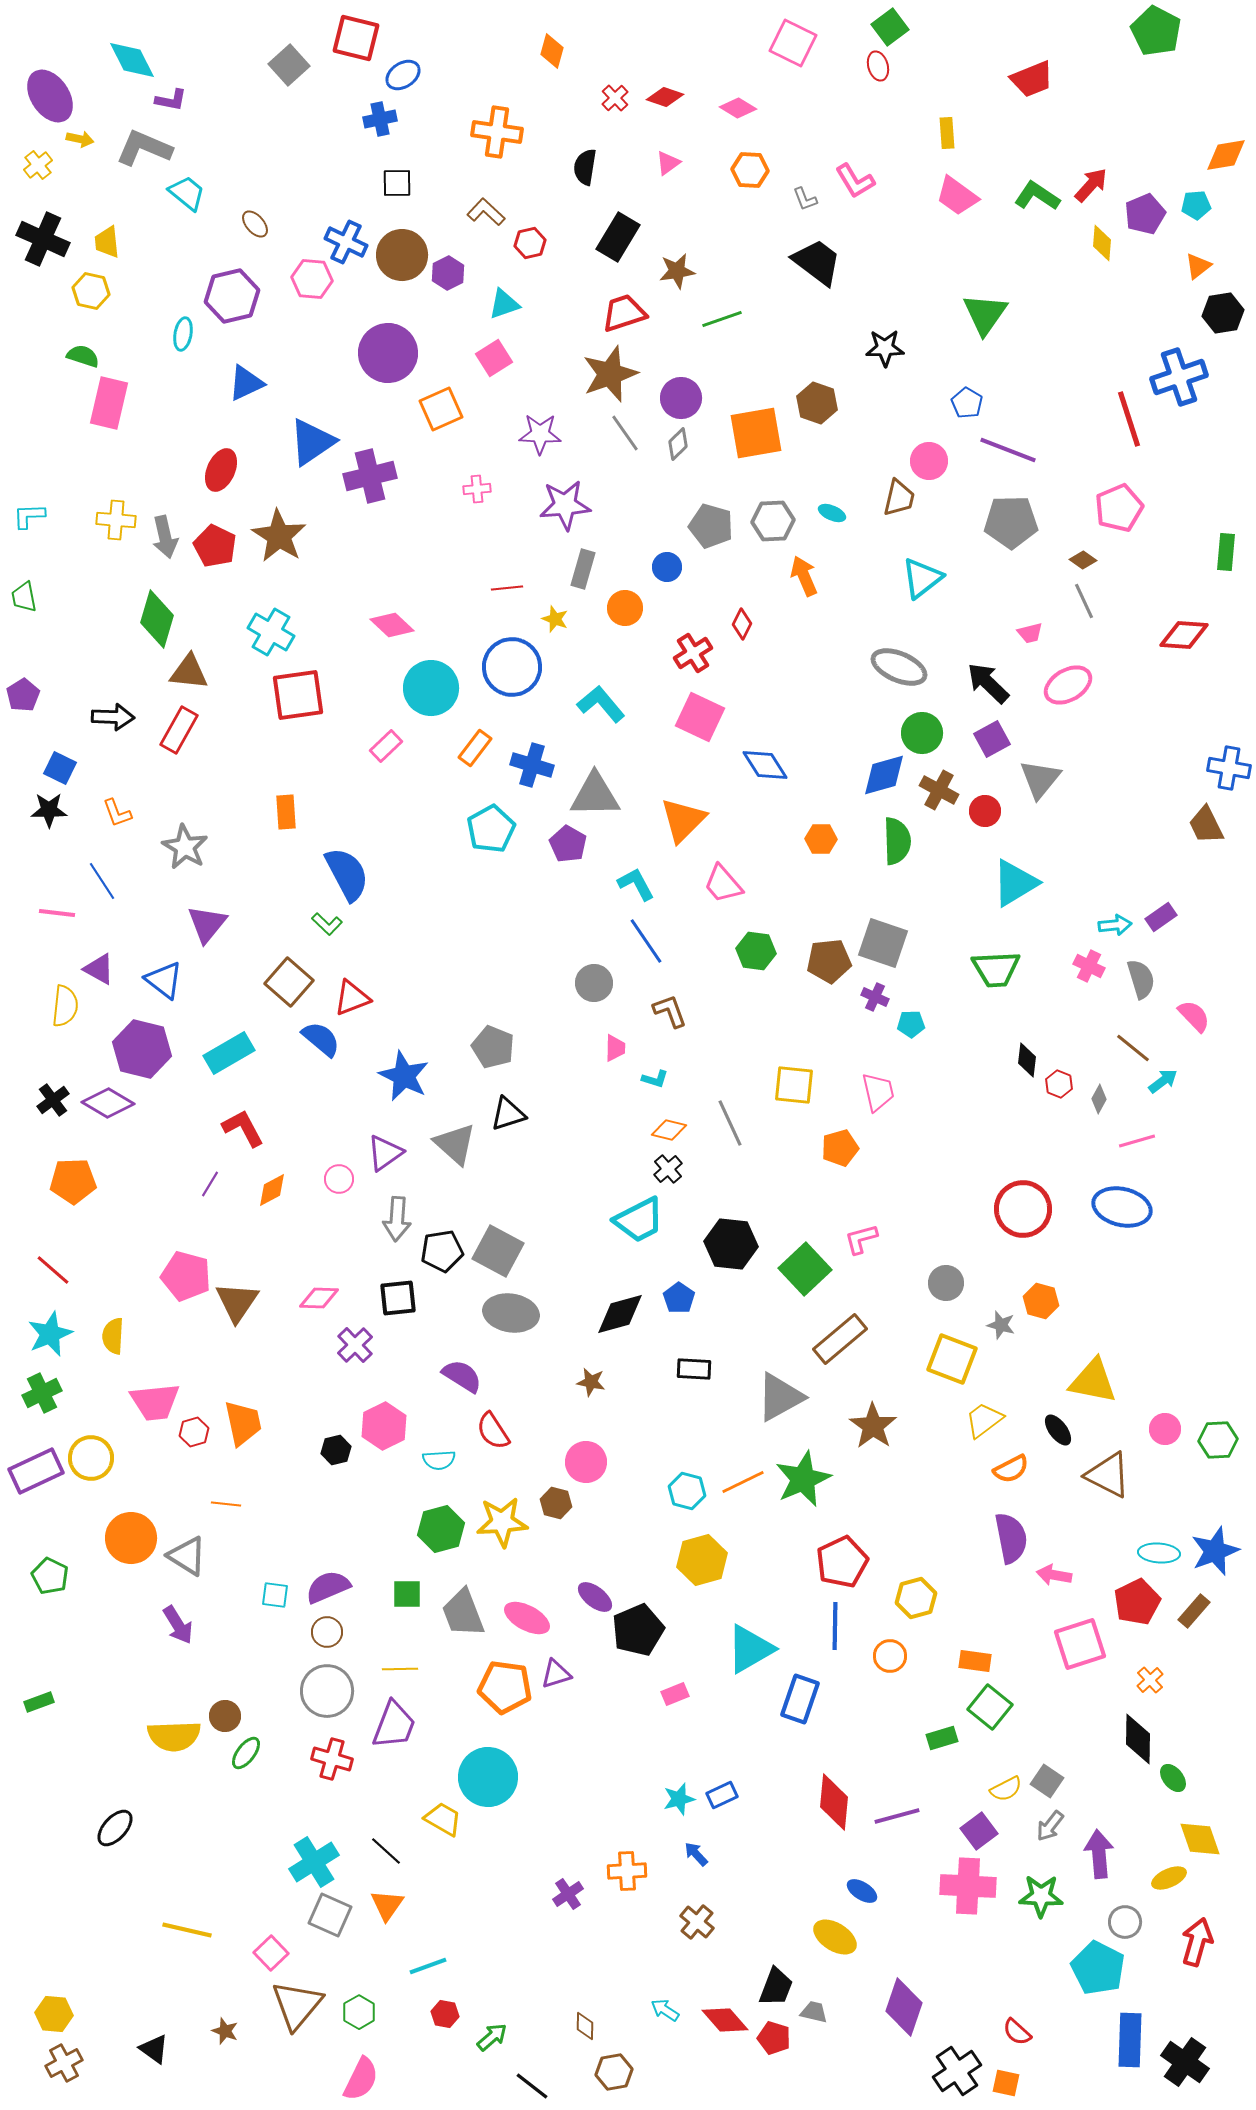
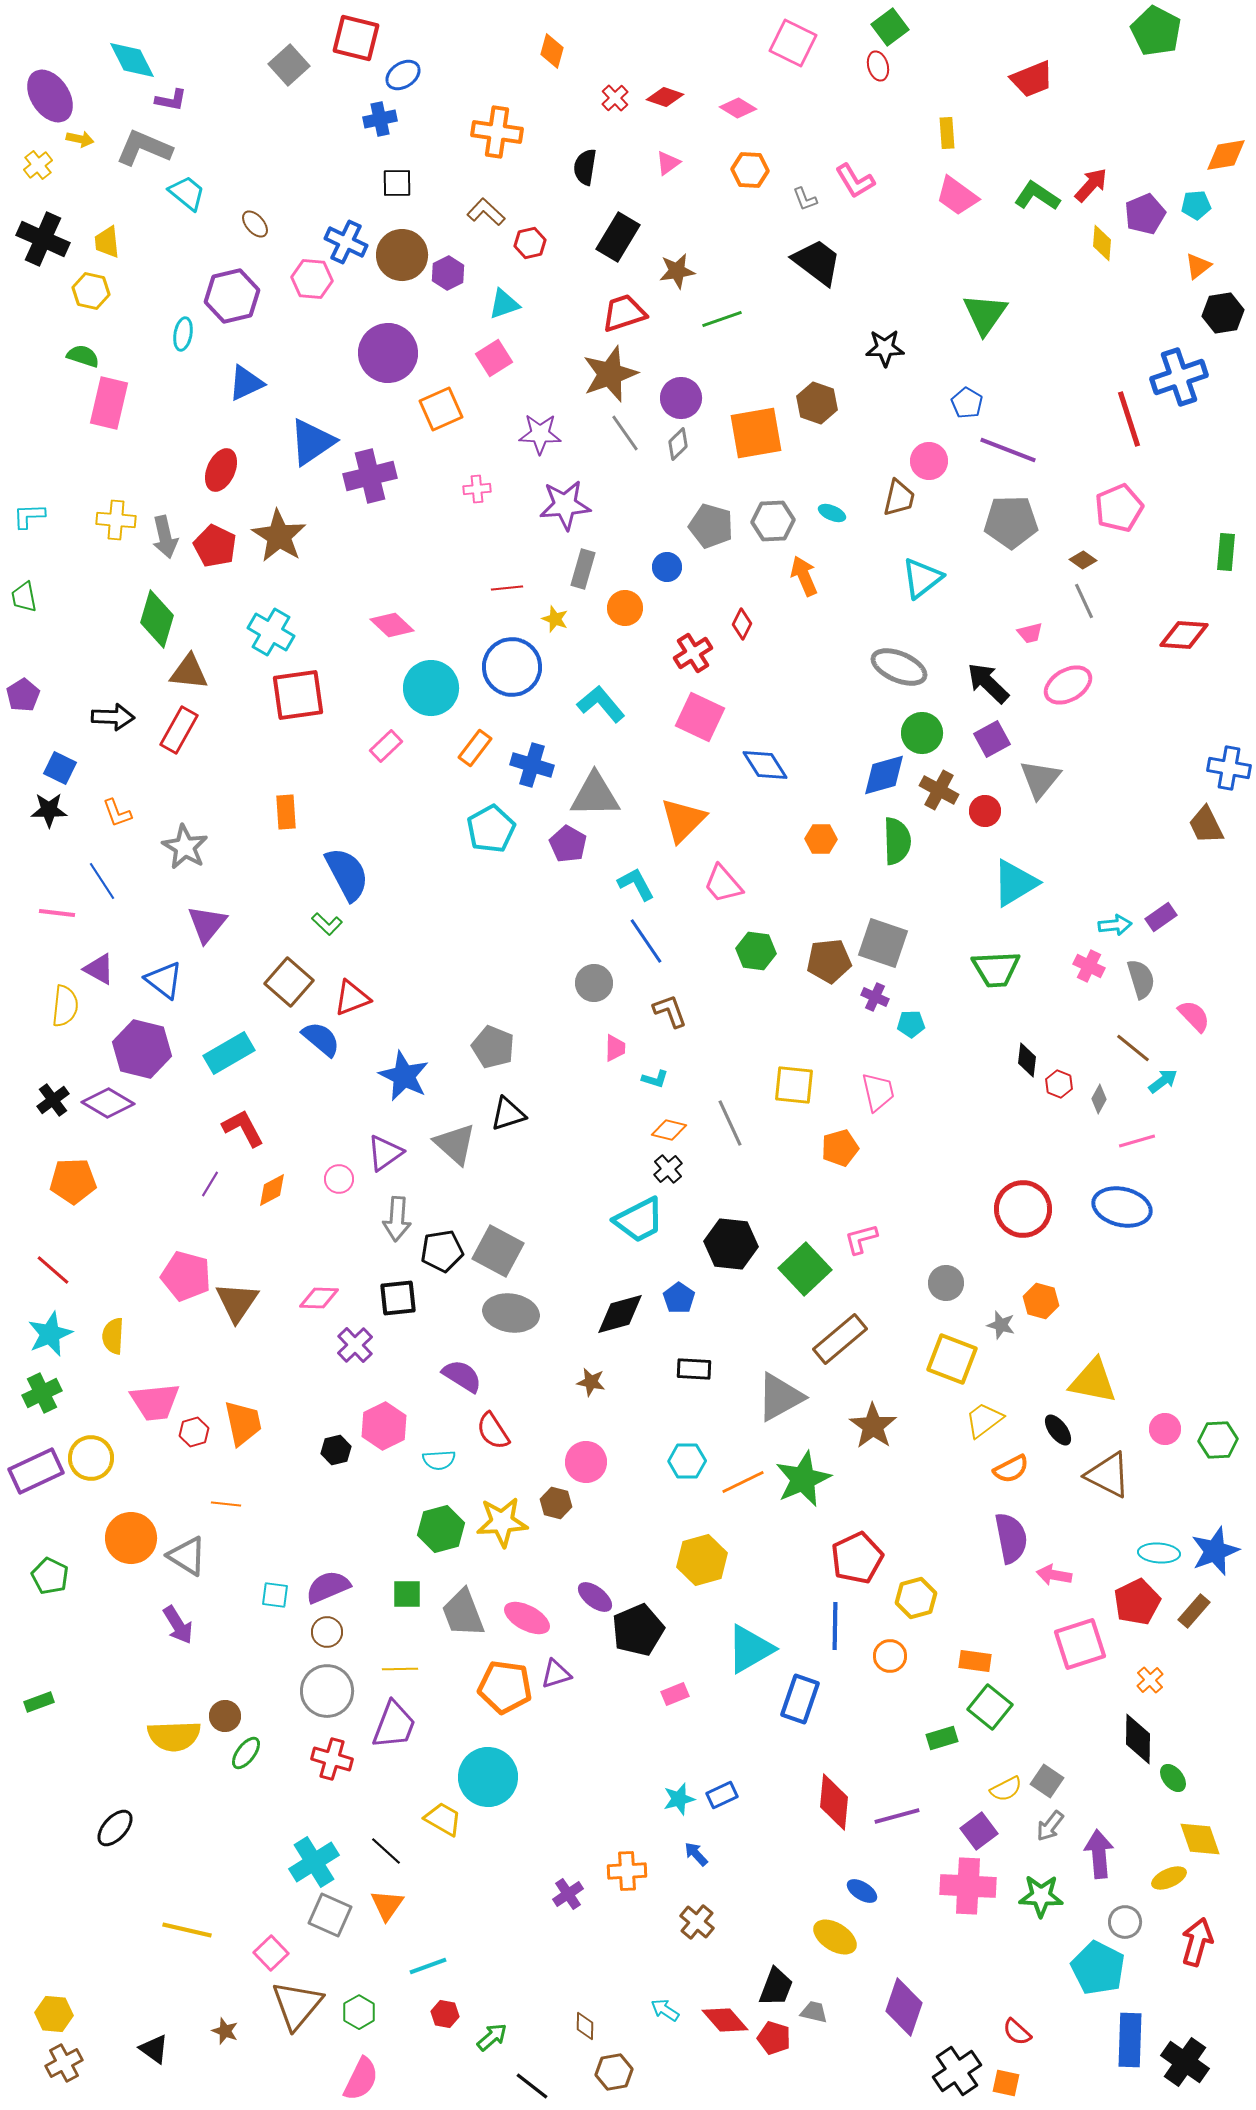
cyan hexagon at (687, 1491): moved 30 px up; rotated 15 degrees counterclockwise
red pentagon at (842, 1562): moved 15 px right, 4 px up
